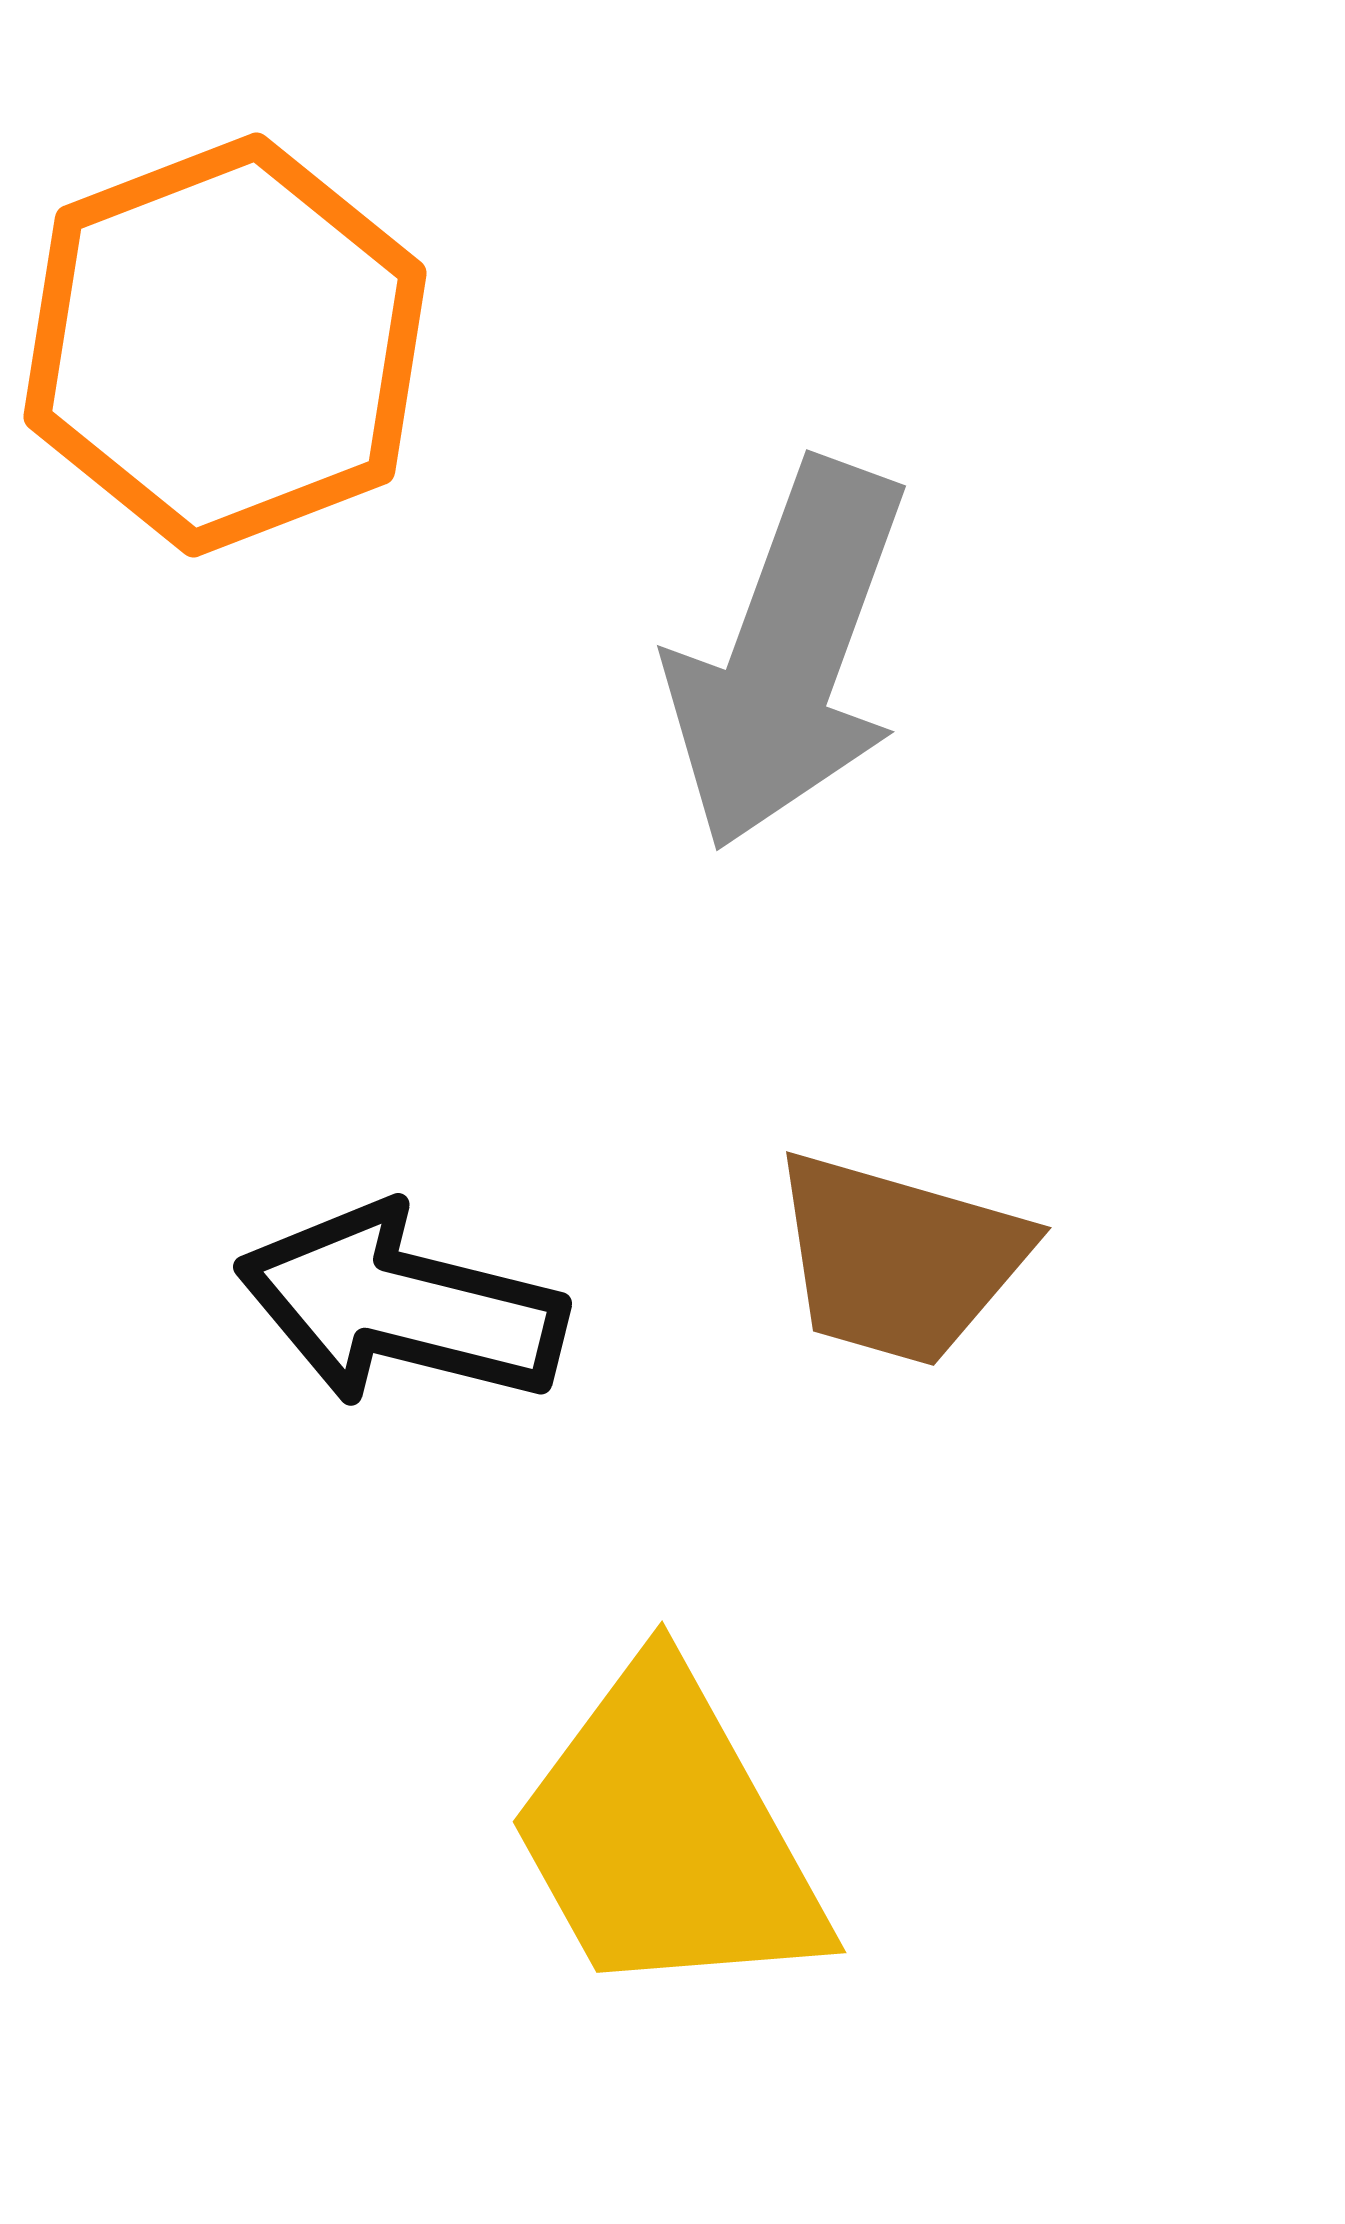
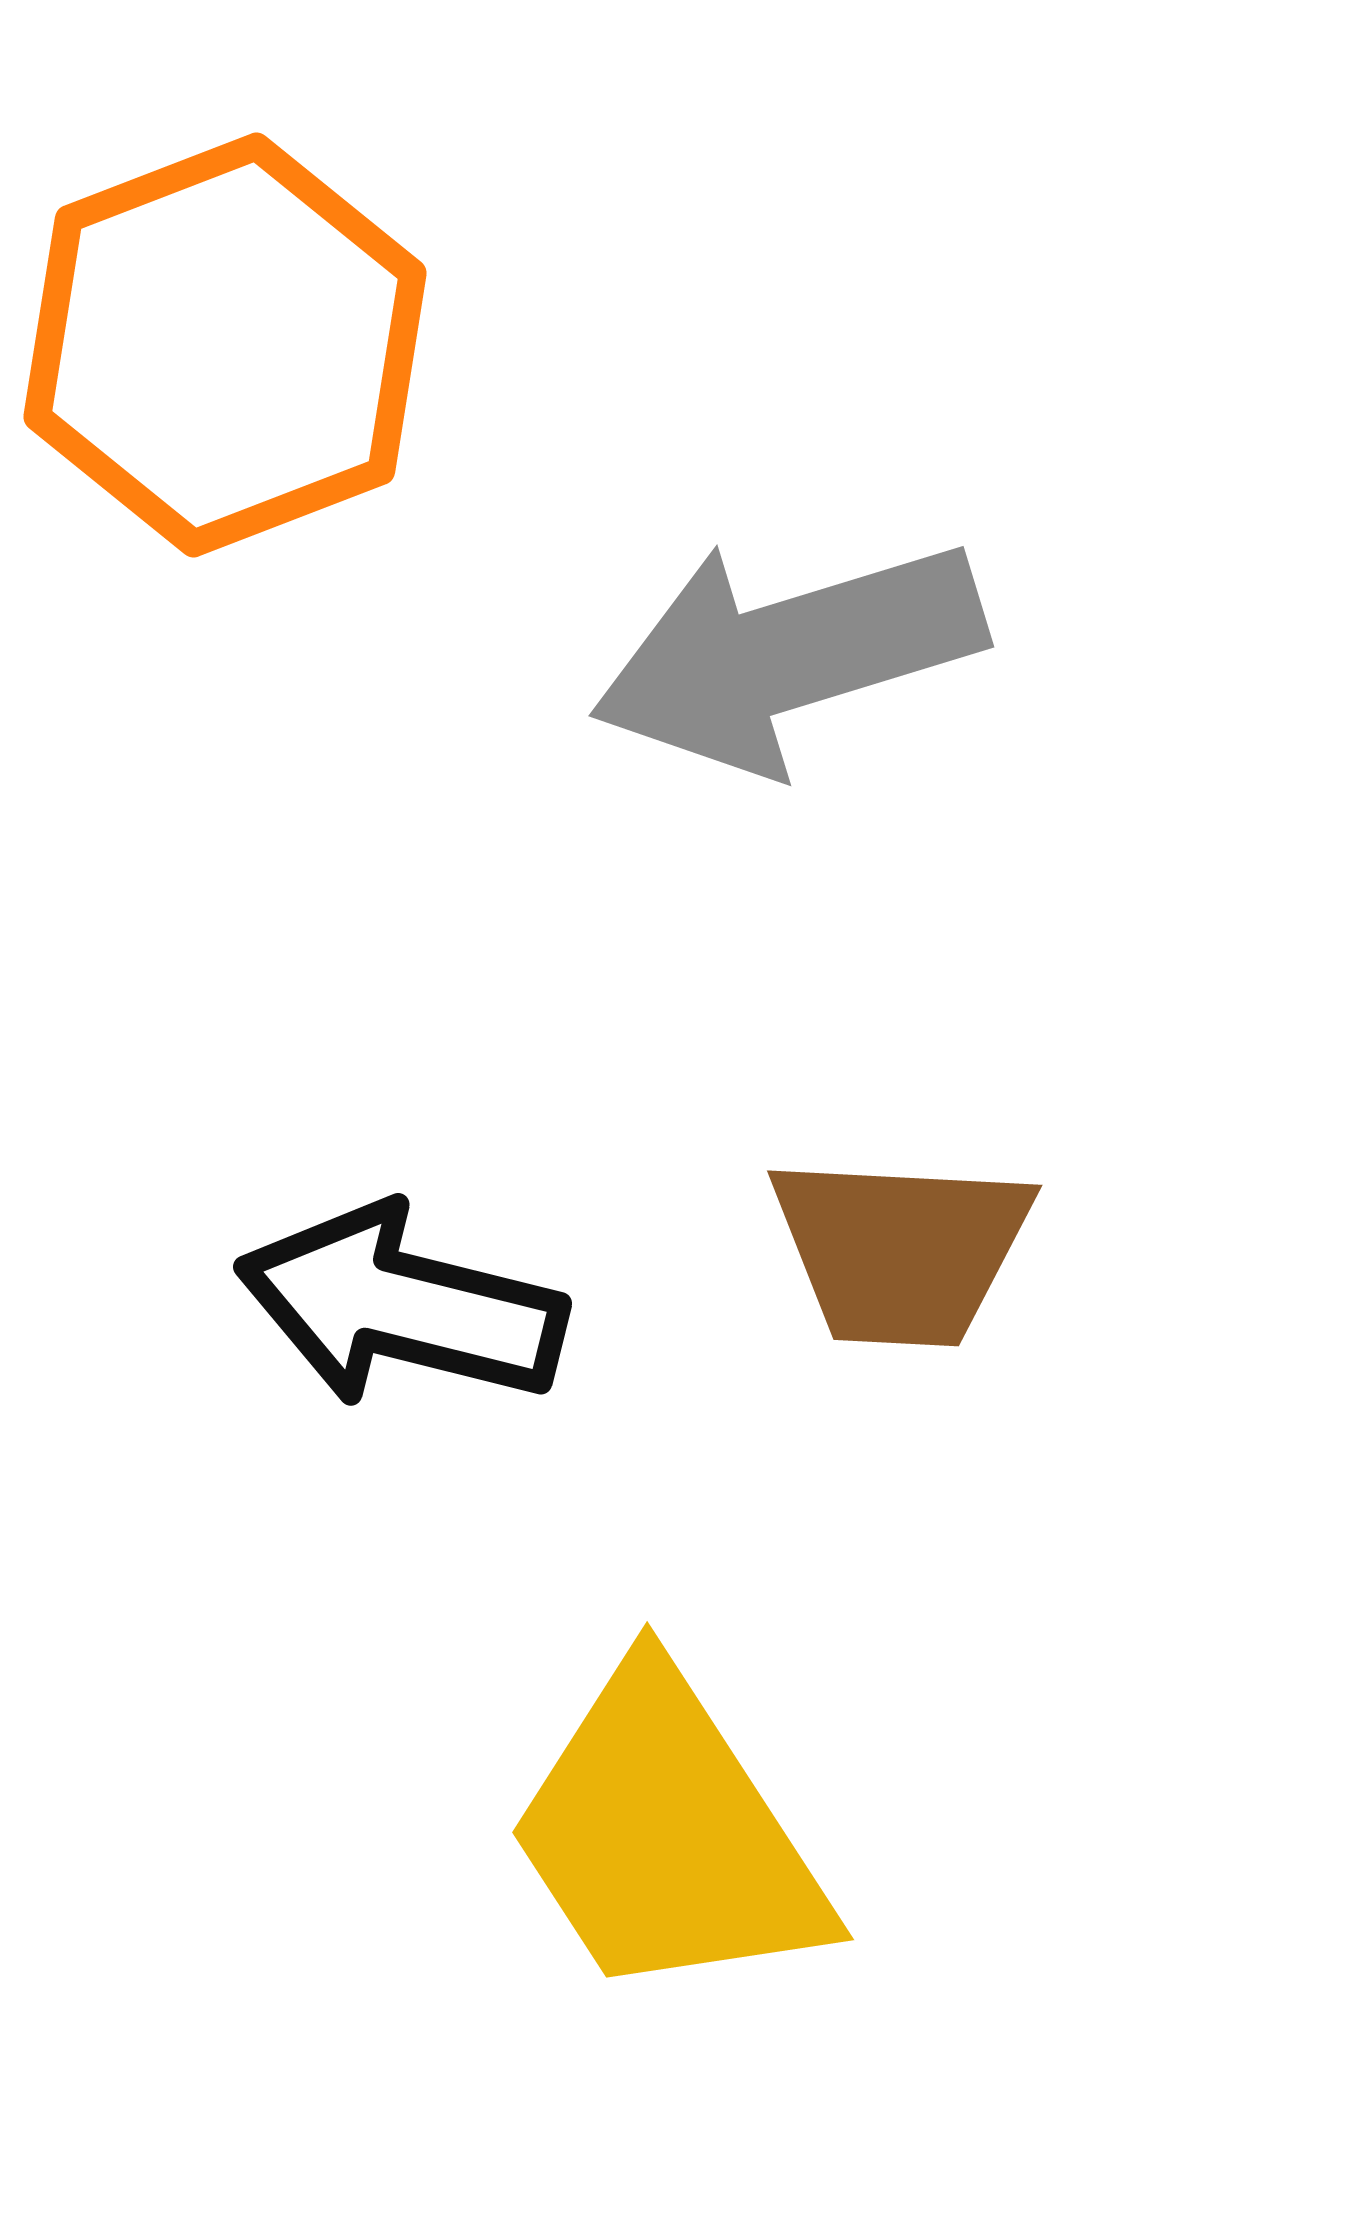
gray arrow: rotated 53 degrees clockwise
brown trapezoid: moved 2 px right, 9 px up; rotated 13 degrees counterclockwise
yellow trapezoid: rotated 4 degrees counterclockwise
